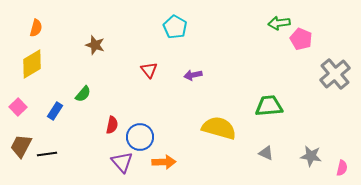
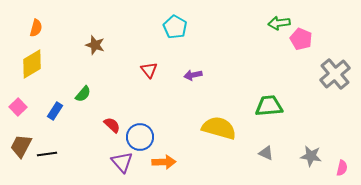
red semicircle: rotated 60 degrees counterclockwise
